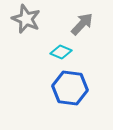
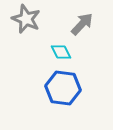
cyan diamond: rotated 40 degrees clockwise
blue hexagon: moved 7 px left
